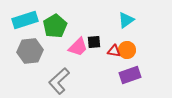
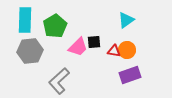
cyan rectangle: rotated 70 degrees counterclockwise
